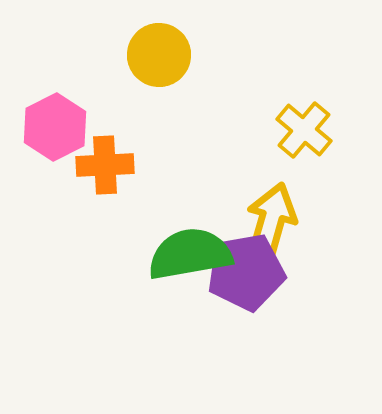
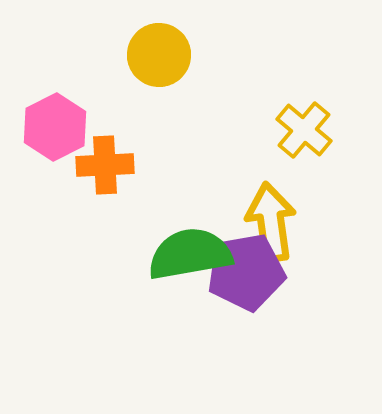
yellow arrow: rotated 24 degrees counterclockwise
